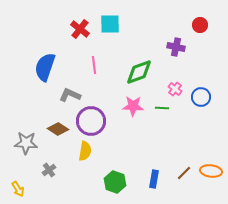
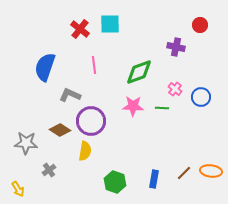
brown diamond: moved 2 px right, 1 px down
